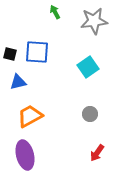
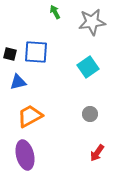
gray star: moved 2 px left, 1 px down
blue square: moved 1 px left
